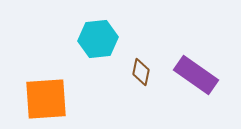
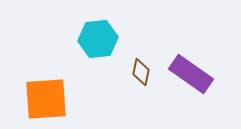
purple rectangle: moved 5 px left, 1 px up
